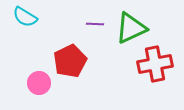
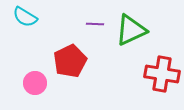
green triangle: moved 2 px down
red cross: moved 7 px right, 10 px down; rotated 20 degrees clockwise
pink circle: moved 4 px left
